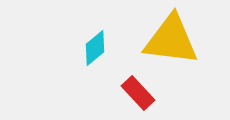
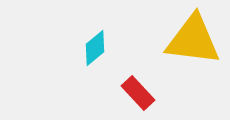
yellow triangle: moved 22 px right
